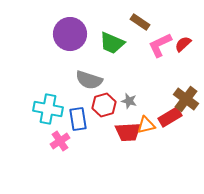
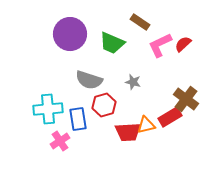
gray star: moved 4 px right, 19 px up
cyan cross: rotated 16 degrees counterclockwise
